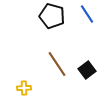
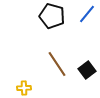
blue line: rotated 72 degrees clockwise
